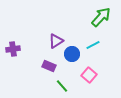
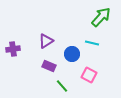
purple triangle: moved 10 px left
cyan line: moved 1 px left, 2 px up; rotated 40 degrees clockwise
pink square: rotated 14 degrees counterclockwise
